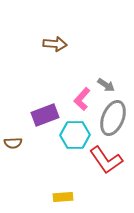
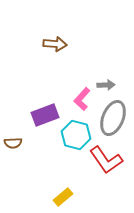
gray arrow: rotated 36 degrees counterclockwise
cyan hexagon: moved 1 px right; rotated 16 degrees clockwise
yellow rectangle: rotated 36 degrees counterclockwise
